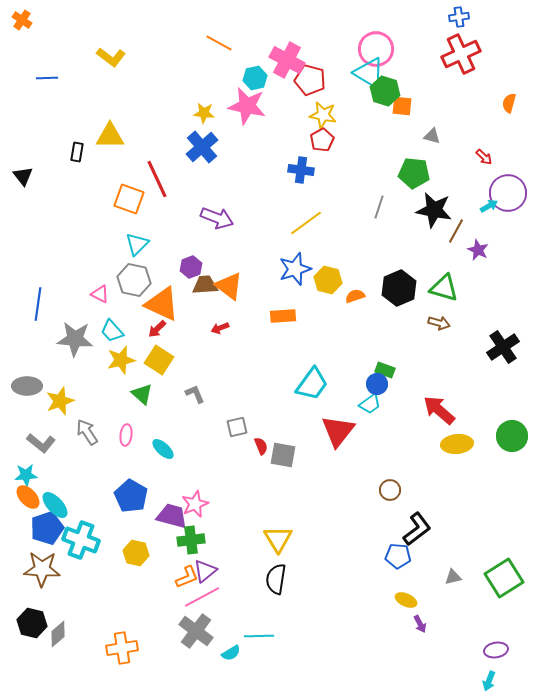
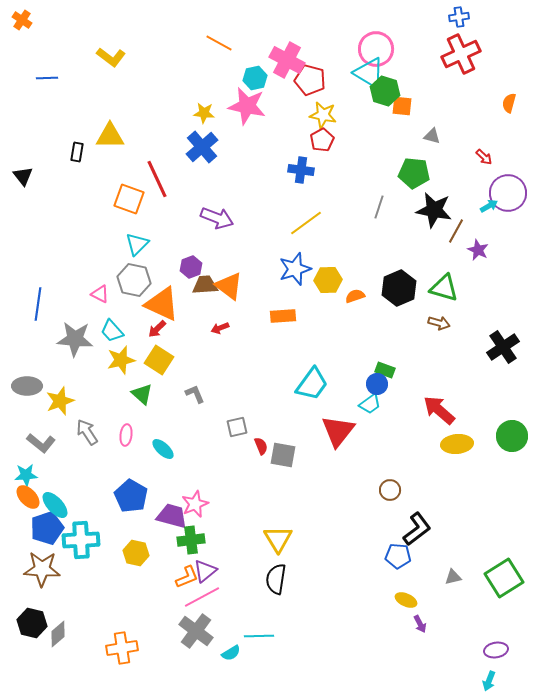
yellow hexagon at (328, 280): rotated 16 degrees counterclockwise
cyan cross at (81, 540): rotated 24 degrees counterclockwise
